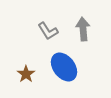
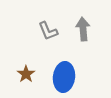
gray L-shape: rotated 10 degrees clockwise
blue ellipse: moved 10 px down; rotated 44 degrees clockwise
